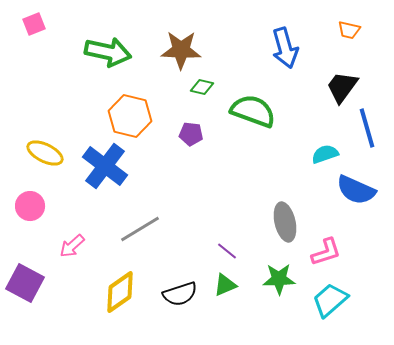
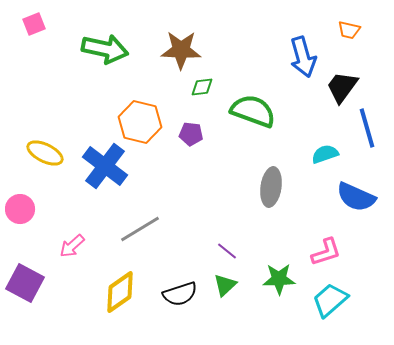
blue arrow: moved 18 px right, 9 px down
green arrow: moved 3 px left, 3 px up
green diamond: rotated 20 degrees counterclockwise
orange hexagon: moved 10 px right, 6 px down
blue semicircle: moved 7 px down
pink circle: moved 10 px left, 3 px down
gray ellipse: moved 14 px left, 35 px up; rotated 21 degrees clockwise
green triangle: rotated 20 degrees counterclockwise
